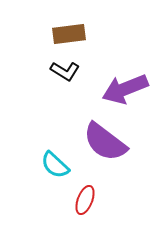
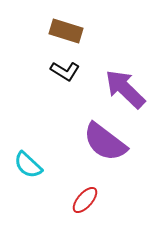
brown rectangle: moved 3 px left, 3 px up; rotated 24 degrees clockwise
purple arrow: rotated 66 degrees clockwise
cyan semicircle: moved 27 px left
red ellipse: rotated 20 degrees clockwise
